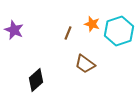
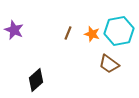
orange star: moved 10 px down
cyan hexagon: rotated 8 degrees clockwise
brown trapezoid: moved 24 px right
